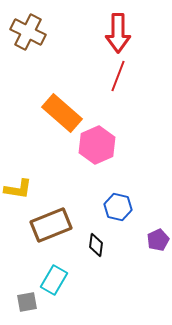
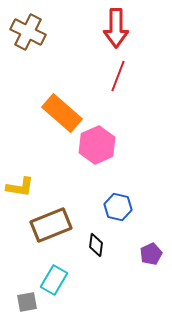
red arrow: moved 2 px left, 5 px up
yellow L-shape: moved 2 px right, 2 px up
purple pentagon: moved 7 px left, 14 px down
